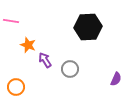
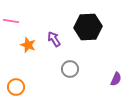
purple arrow: moved 9 px right, 21 px up
